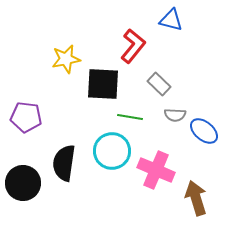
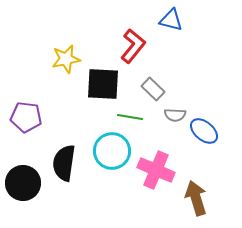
gray rectangle: moved 6 px left, 5 px down
